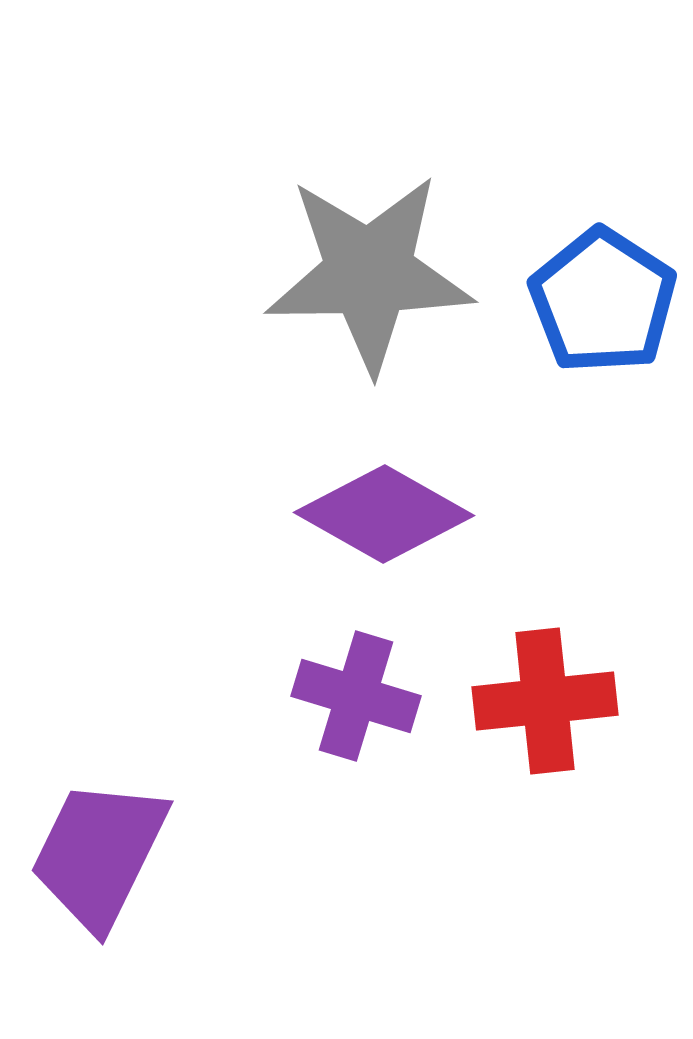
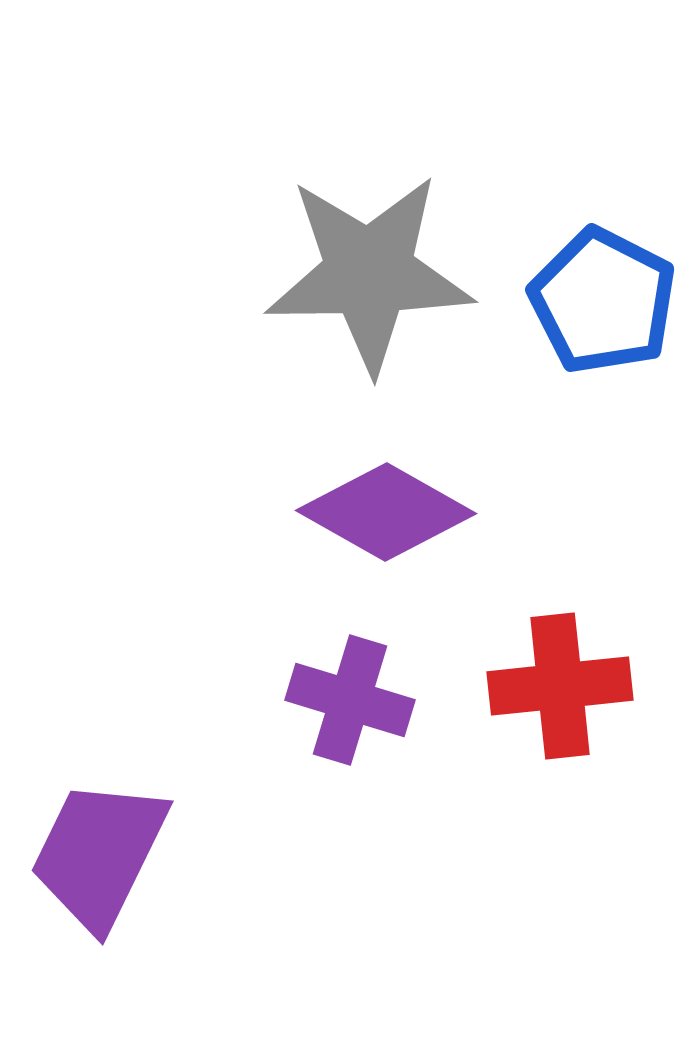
blue pentagon: rotated 6 degrees counterclockwise
purple diamond: moved 2 px right, 2 px up
purple cross: moved 6 px left, 4 px down
red cross: moved 15 px right, 15 px up
